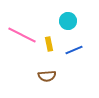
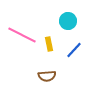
blue line: rotated 24 degrees counterclockwise
